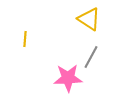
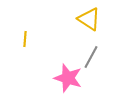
pink star: rotated 20 degrees clockwise
